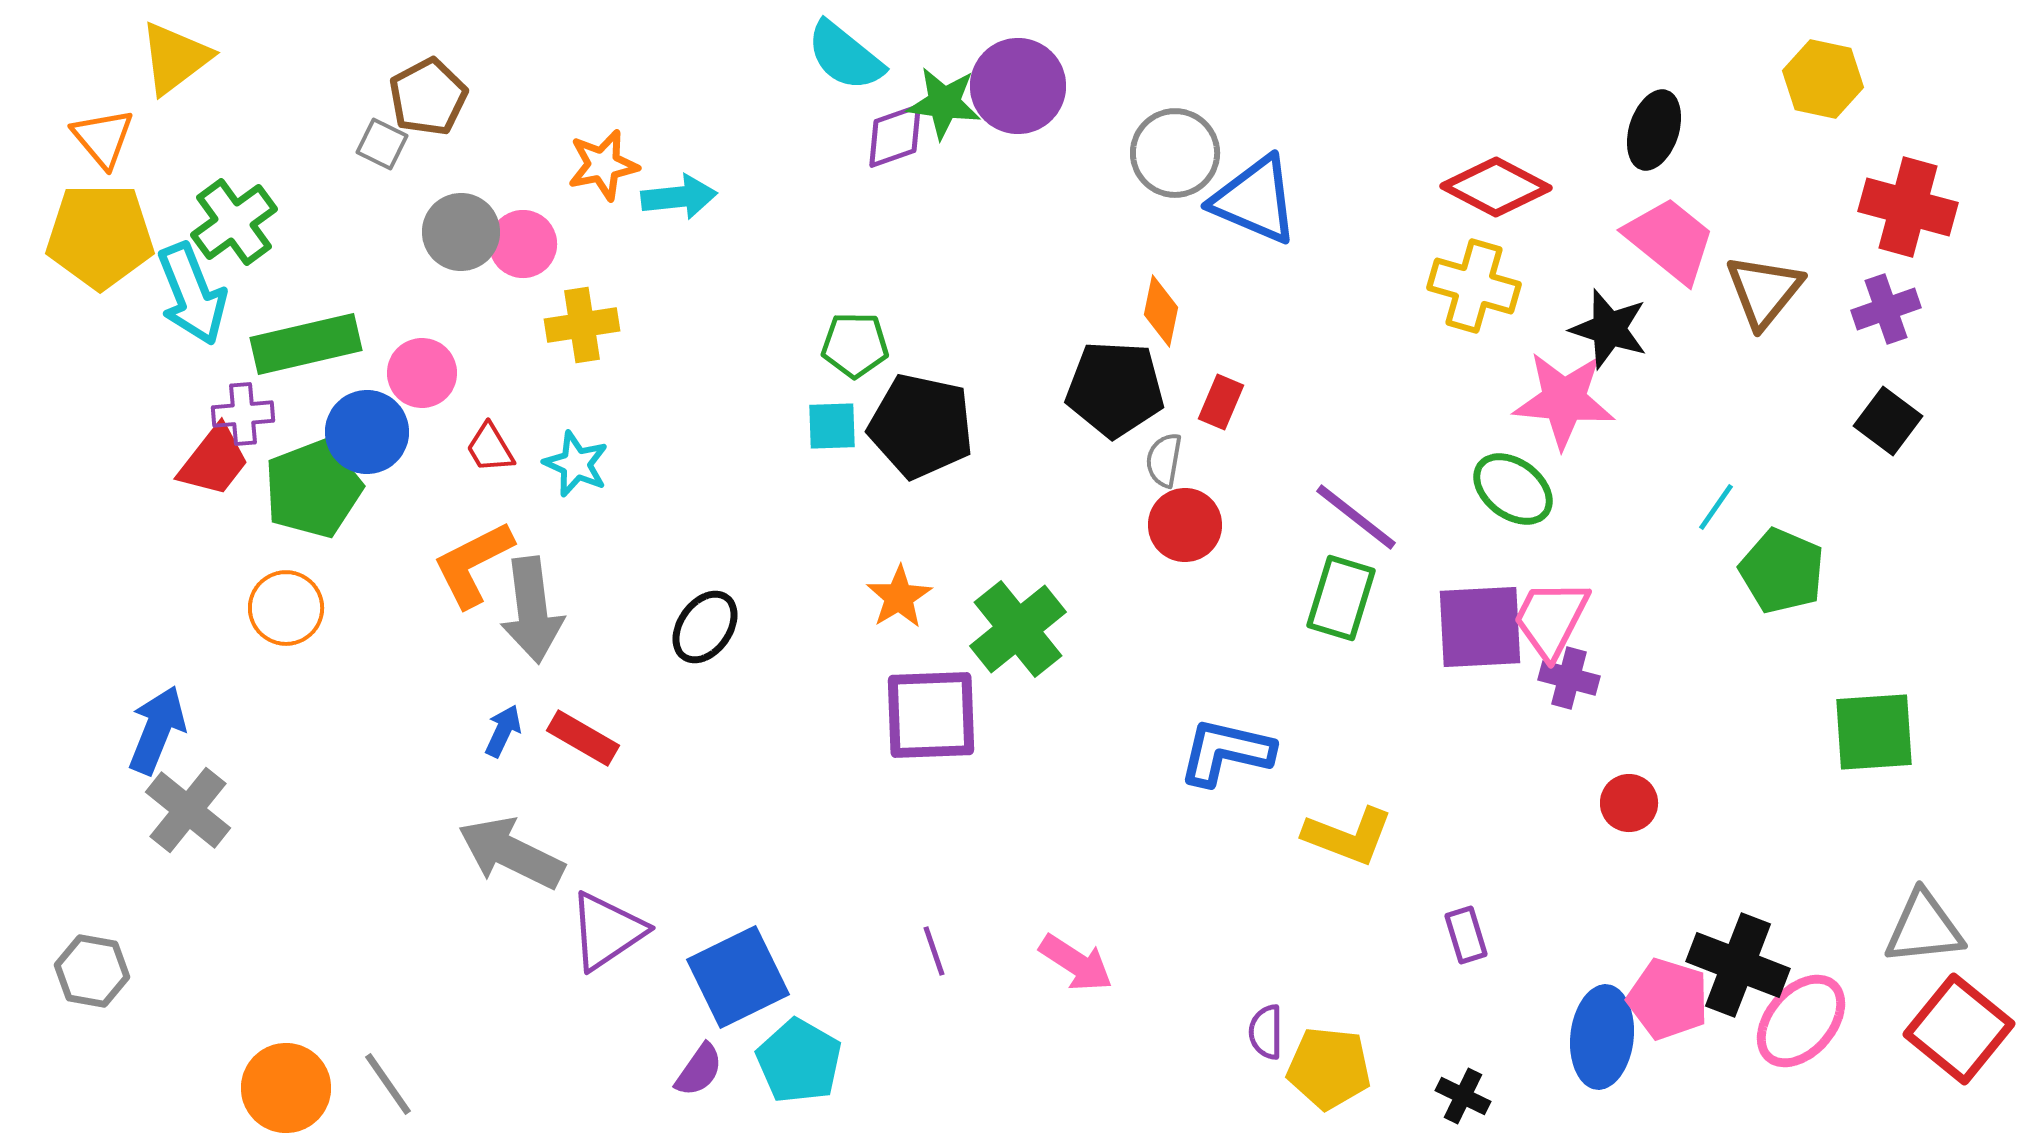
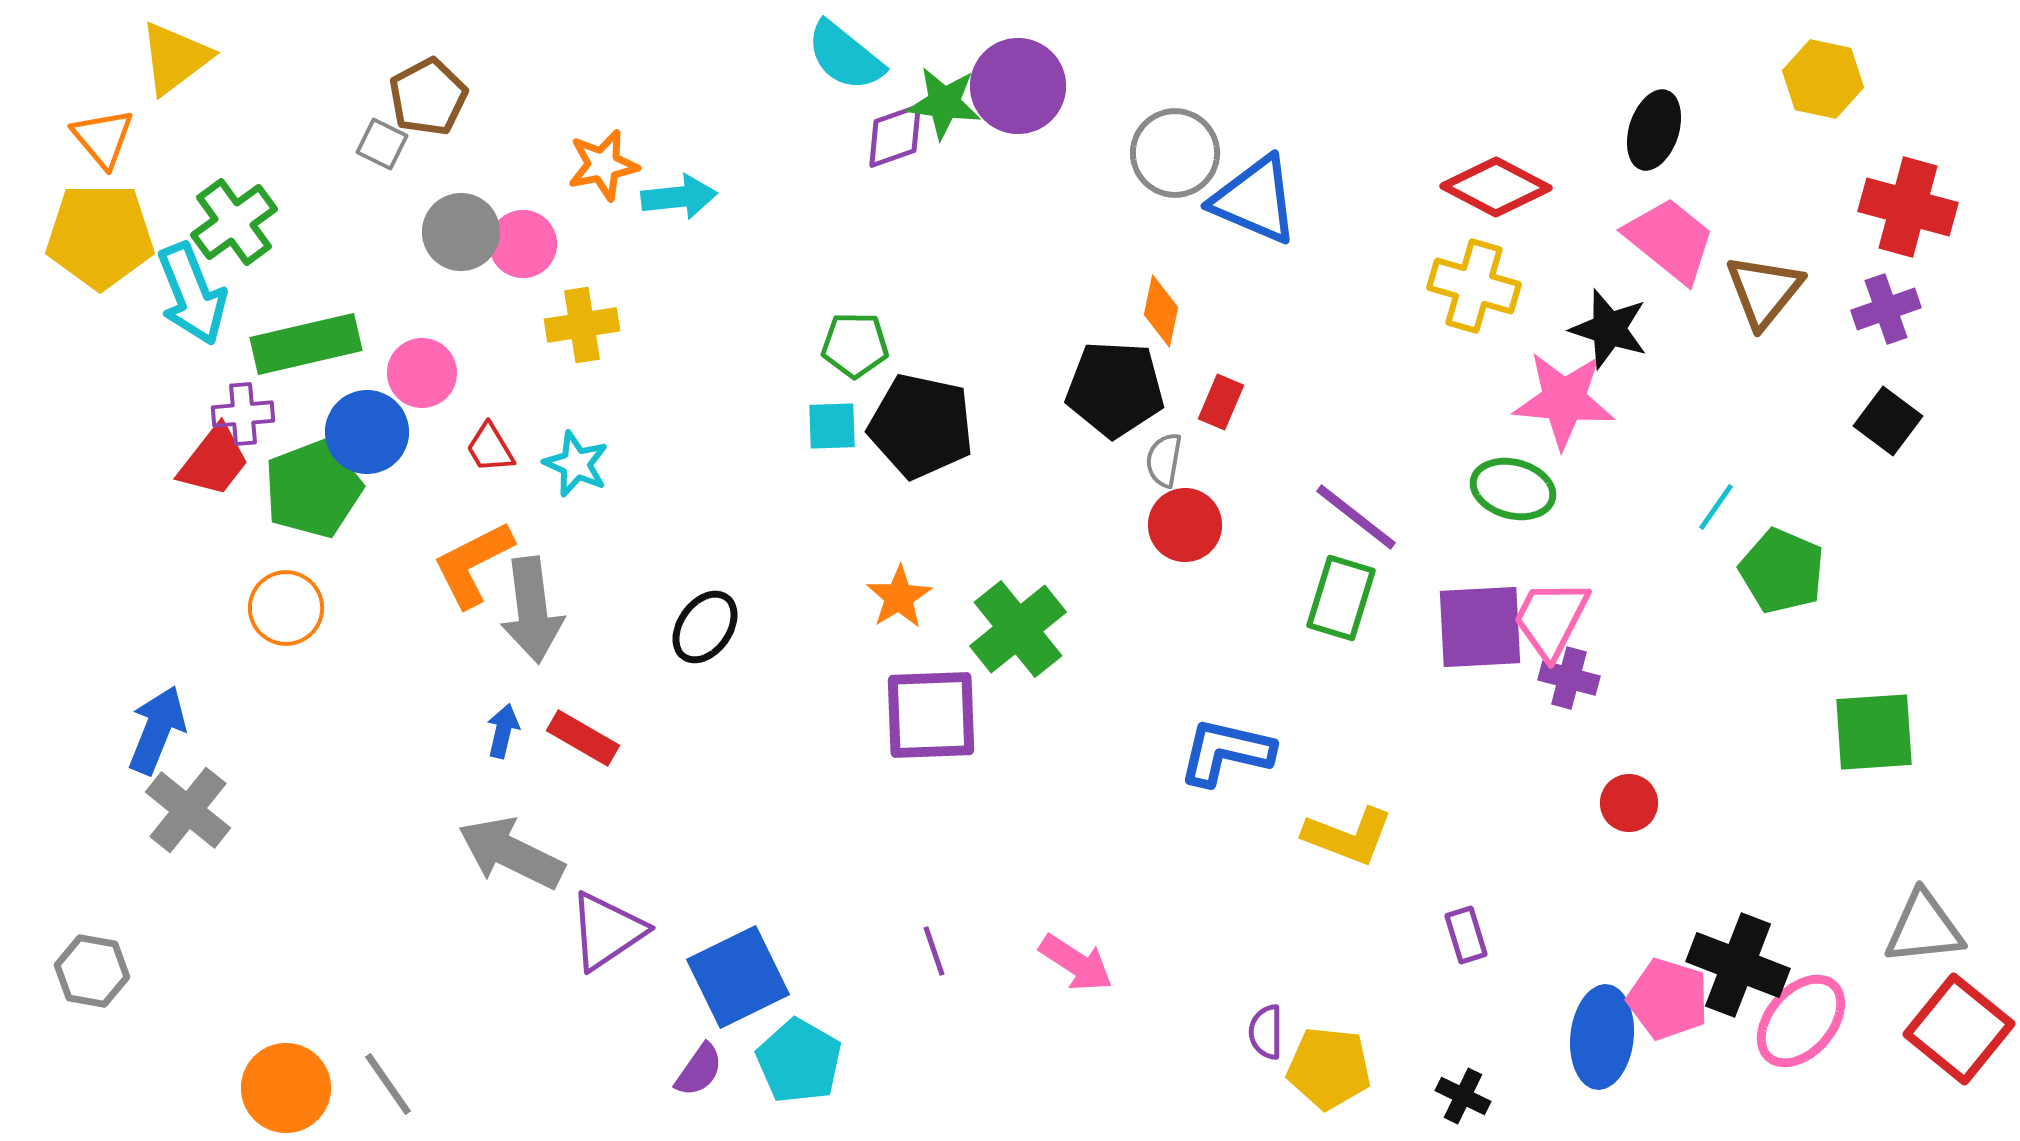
green ellipse at (1513, 489): rotated 22 degrees counterclockwise
blue arrow at (503, 731): rotated 12 degrees counterclockwise
